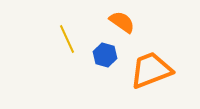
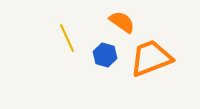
yellow line: moved 1 px up
orange trapezoid: moved 12 px up
